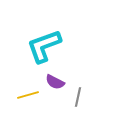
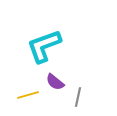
purple semicircle: rotated 12 degrees clockwise
